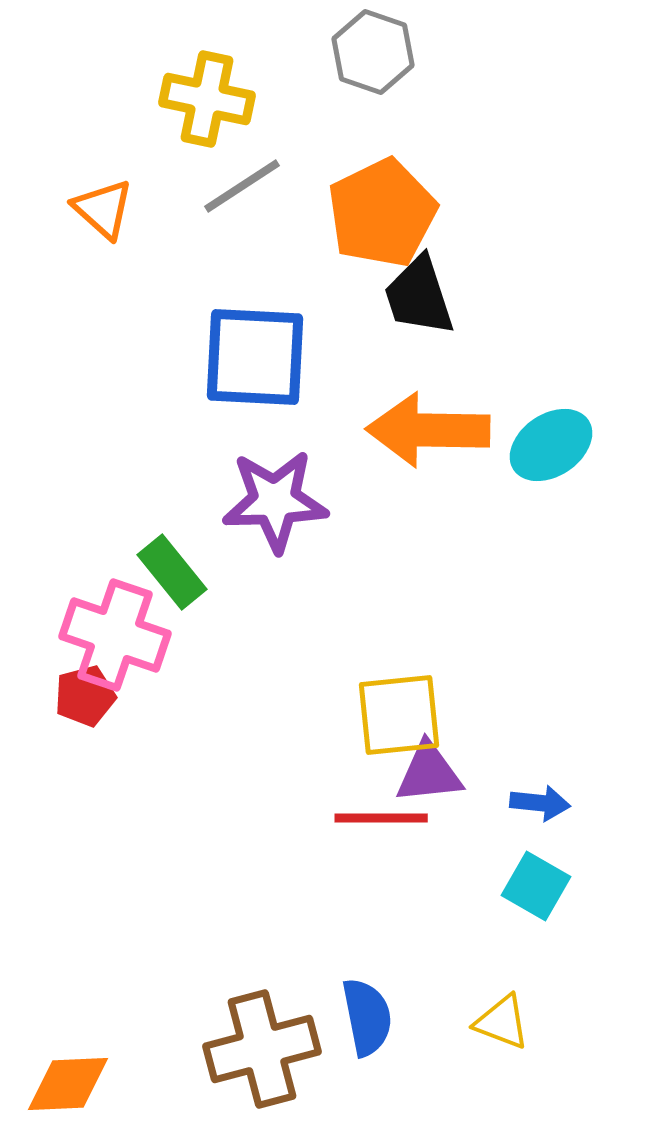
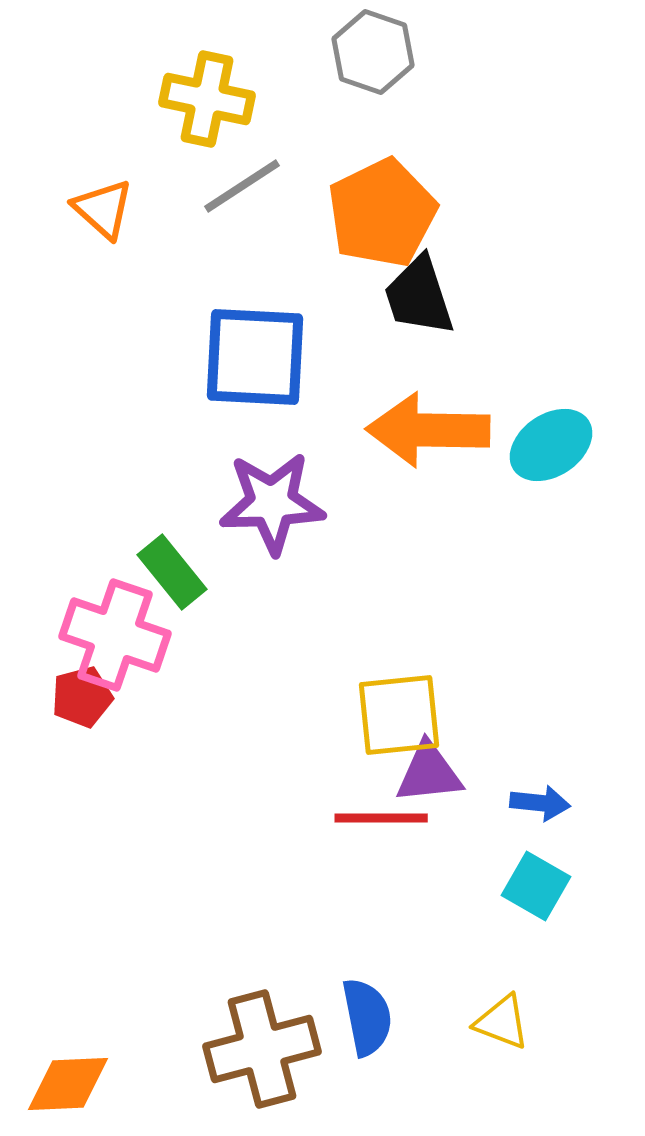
purple star: moved 3 px left, 2 px down
red pentagon: moved 3 px left, 1 px down
